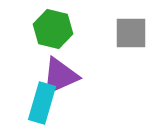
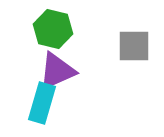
gray square: moved 3 px right, 13 px down
purple triangle: moved 3 px left, 5 px up
